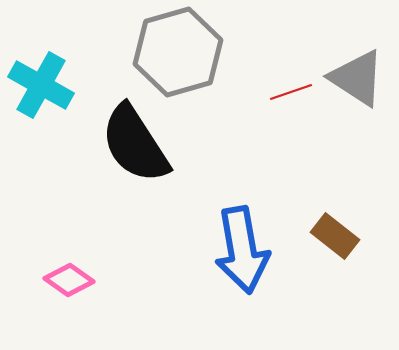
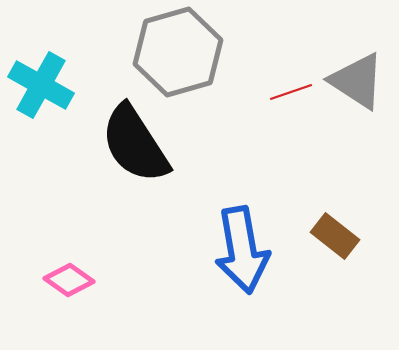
gray triangle: moved 3 px down
